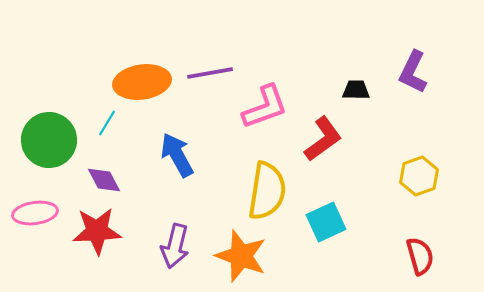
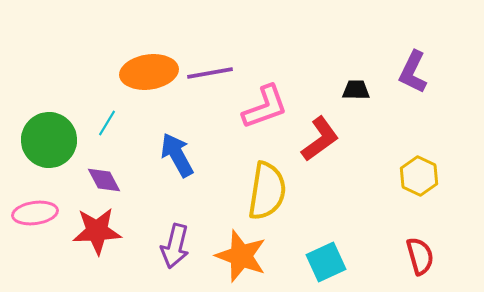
orange ellipse: moved 7 px right, 10 px up
red L-shape: moved 3 px left
yellow hexagon: rotated 15 degrees counterclockwise
cyan square: moved 40 px down
